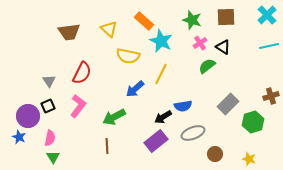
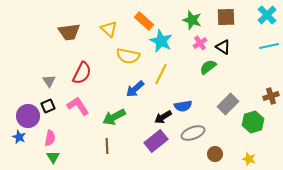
green semicircle: moved 1 px right, 1 px down
pink L-shape: rotated 70 degrees counterclockwise
